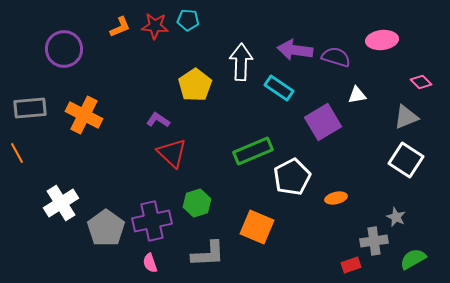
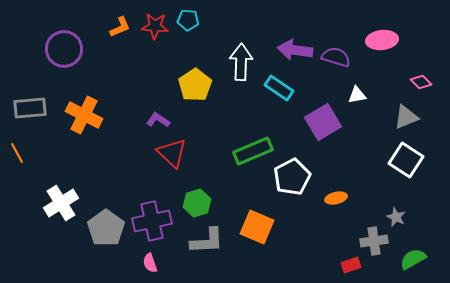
gray L-shape: moved 1 px left, 13 px up
